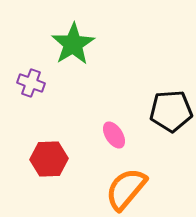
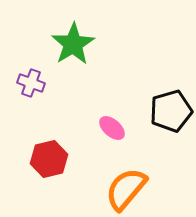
black pentagon: rotated 12 degrees counterclockwise
pink ellipse: moved 2 px left, 7 px up; rotated 16 degrees counterclockwise
red hexagon: rotated 12 degrees counterclockwise
